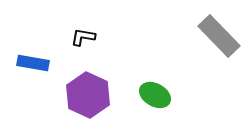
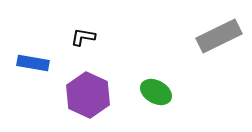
gray rectangle: rotated 72 degrees counterclockwise
green ellipse: moved 1 px right, 3 px up
